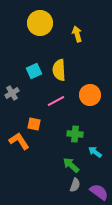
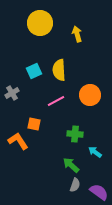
orange L-shape: moved 1 px left
